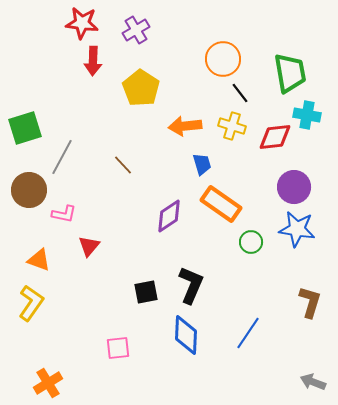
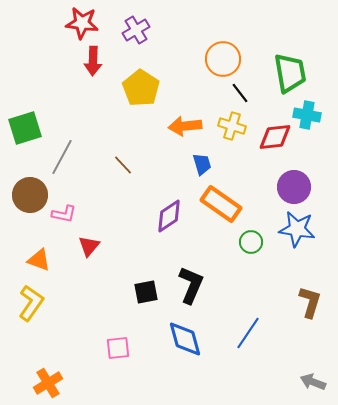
brown circle: moved 1 px right, 5 px down
blue diamond: moved 1 px left, 4 px down; rotated 18 degrees counterclockwise
